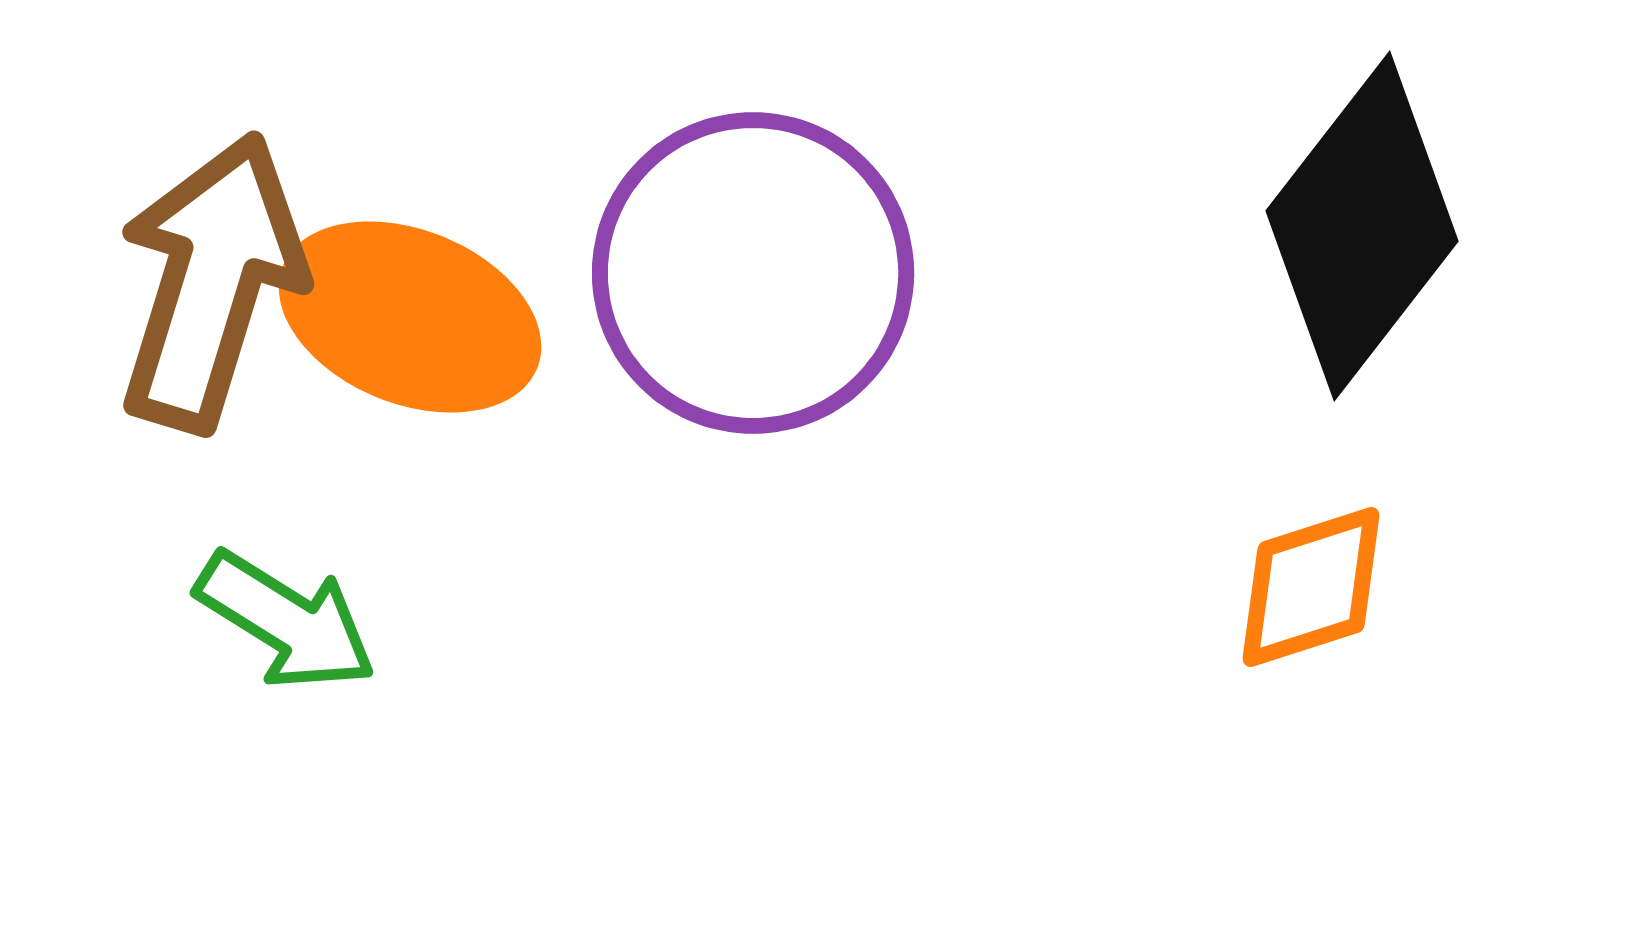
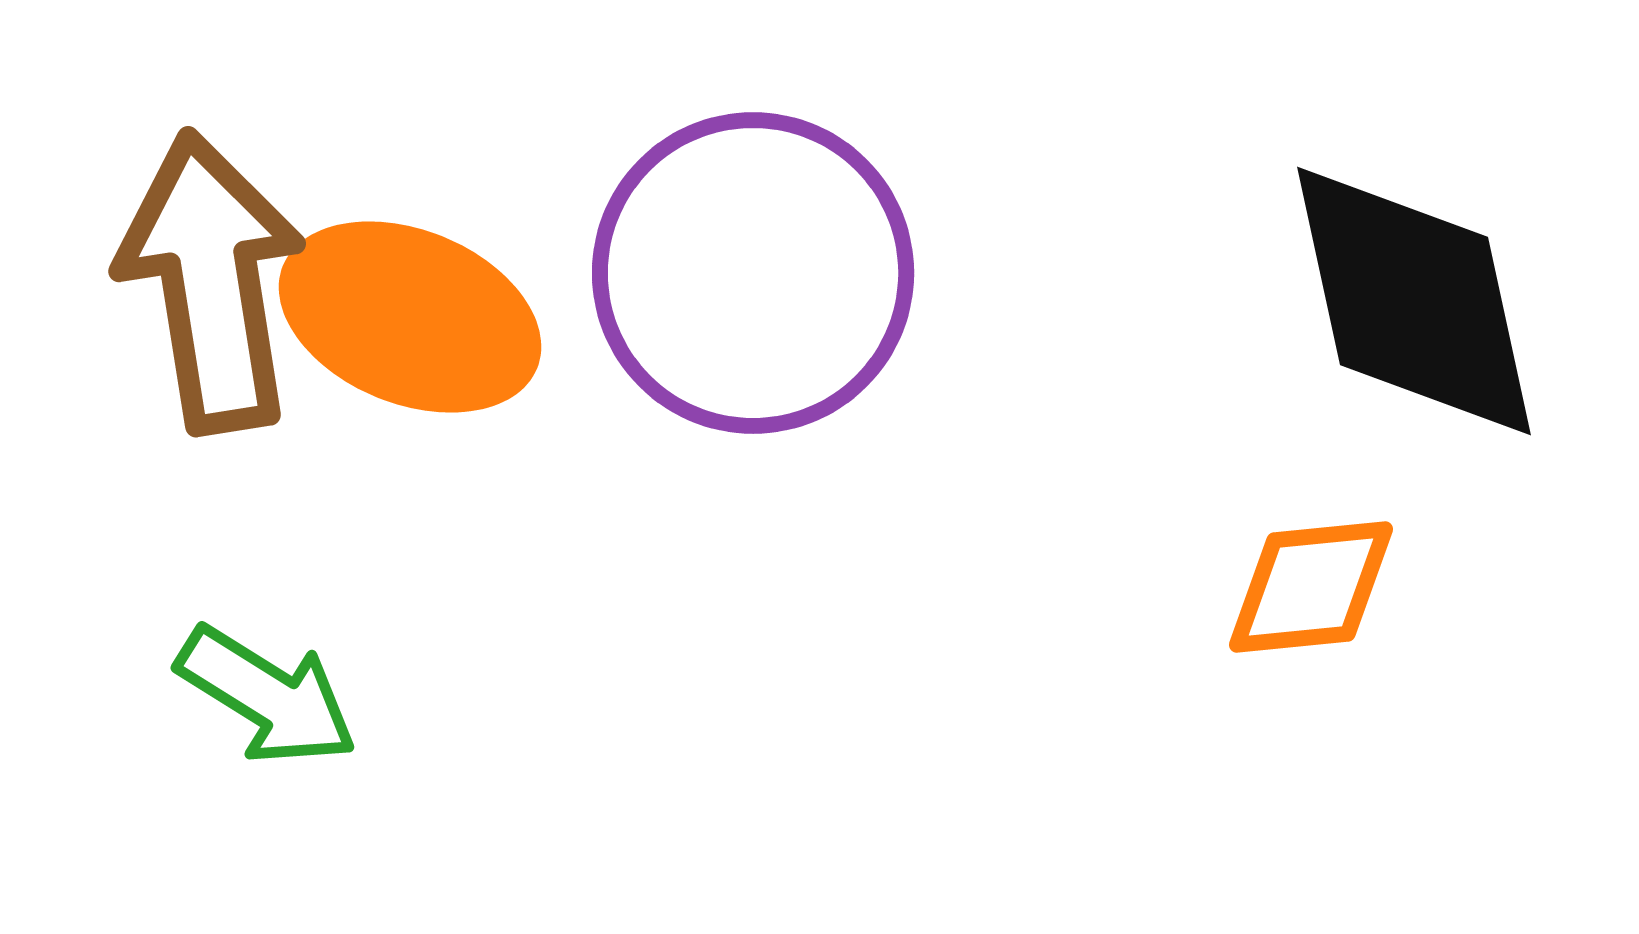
black diamond: moved 52 px right, 75 px down; rotated 50 degrees counterclockwise
brown arrow: rotated 26 degrees counterclockwise
orange diamond: rotated 12 degrees clockwise
green arrow: moved 19 px left, 75 px down
